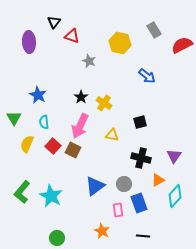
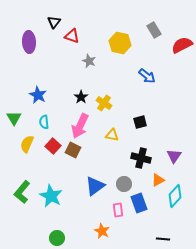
black line: moved 20 px right, 3 px down
